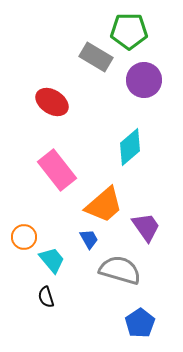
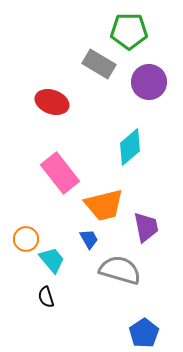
gray rectangle: moved 3 px right, 7 px down
purple circle: moved 5 px right, 2 px down
red ellipse: rotated 12 degrees counterclockwise
pink rectangle: moved 3 px right, 3 px down
orange trapezoid: rotated 27 degrees clockwise
purple trapezoid: rotated 24 degrees clockwise
orange circle: moved 2 px right, 2 px down
blue pentagon: moved 4 px right, 10 px down
